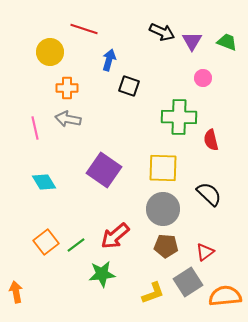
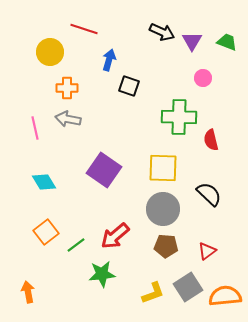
orange square: moved 10 px up
red triangle: moved 2 px right, 1 px up
gray square: moved 5 px down
orange arrow: moved 12 px right
